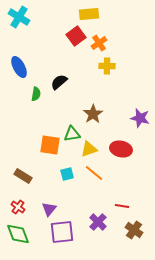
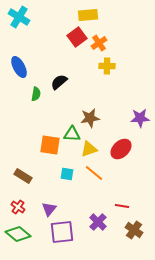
yellow rectangle: moved 1 px left, 1 px down
red square: moved 1 px right, 1 px down
brown star: moved 3 px left, 4 px down; rotated 24 degrees clockwise
purple star: rotated 18 degrees counterclockwise
green triangle: rotated 12 degrees clockwise
red ellipse: rotated 55 degrees counterclockwise
cyan square: rotated 24 degrees clockwise
green diamond: rotated 30 degrees counterclockwise
